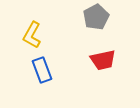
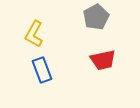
yellow L-shape: moved 2 px right, 1 px up
